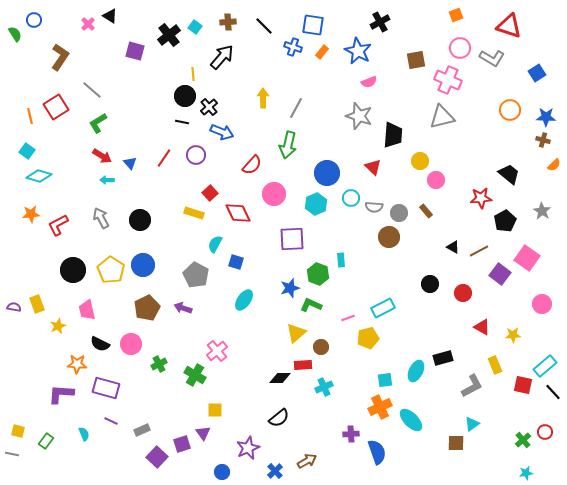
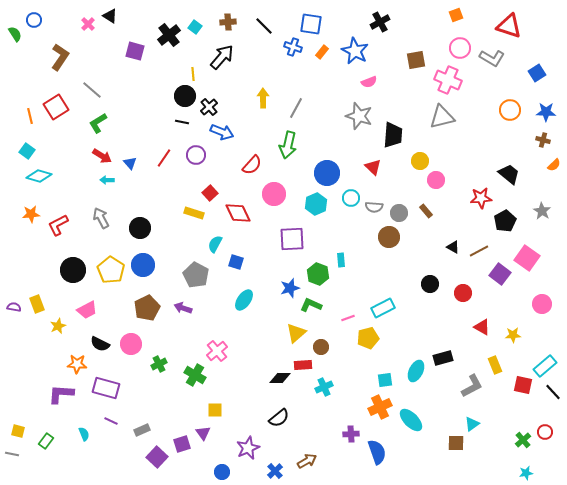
blue square at (313, 25): moved 2 px left, 1 px up
blue star at (358, 51): moved 3 px left
blue star at (546, 117): moved 5 px up
black circle at (140, 220): moved 8 px down
pink trapezoid at (87, 310): rotated 105 degrees counterclockwise
